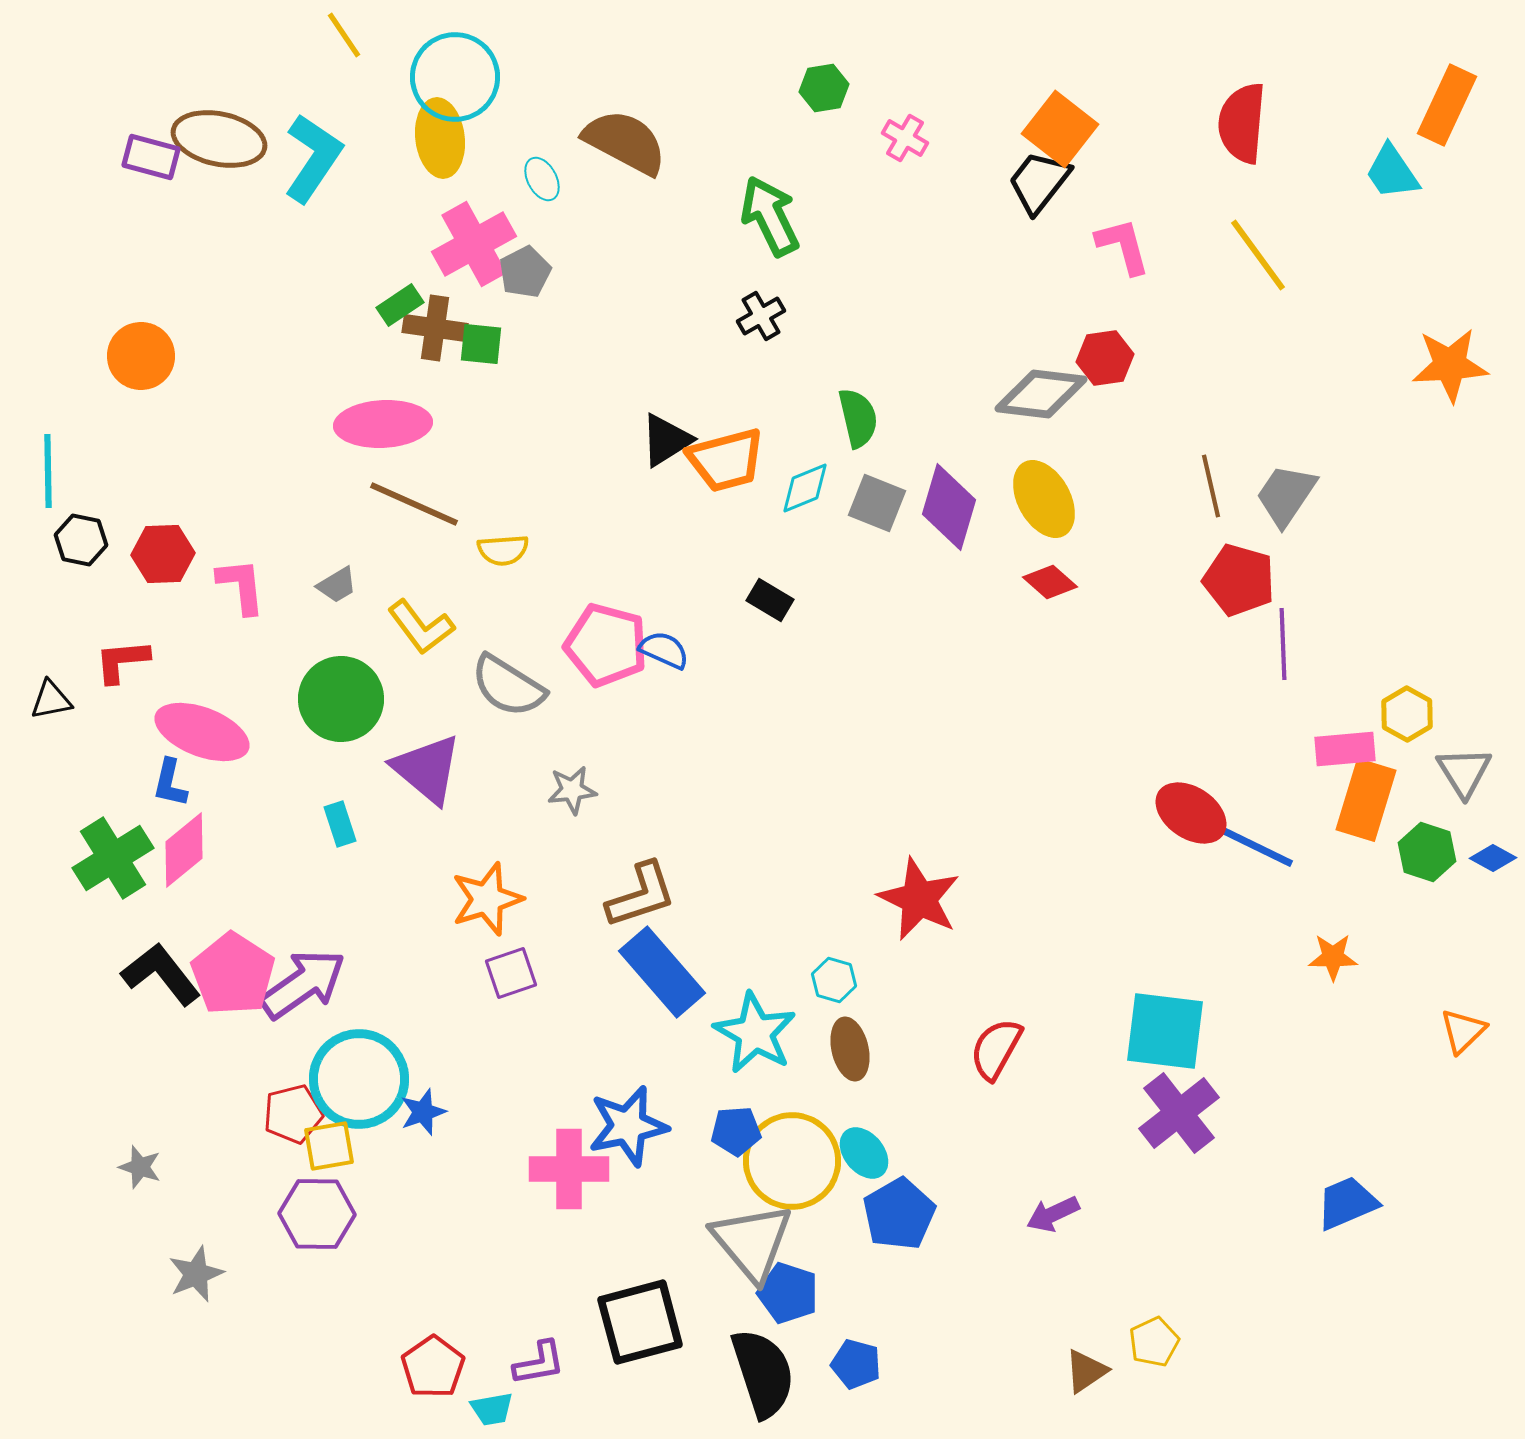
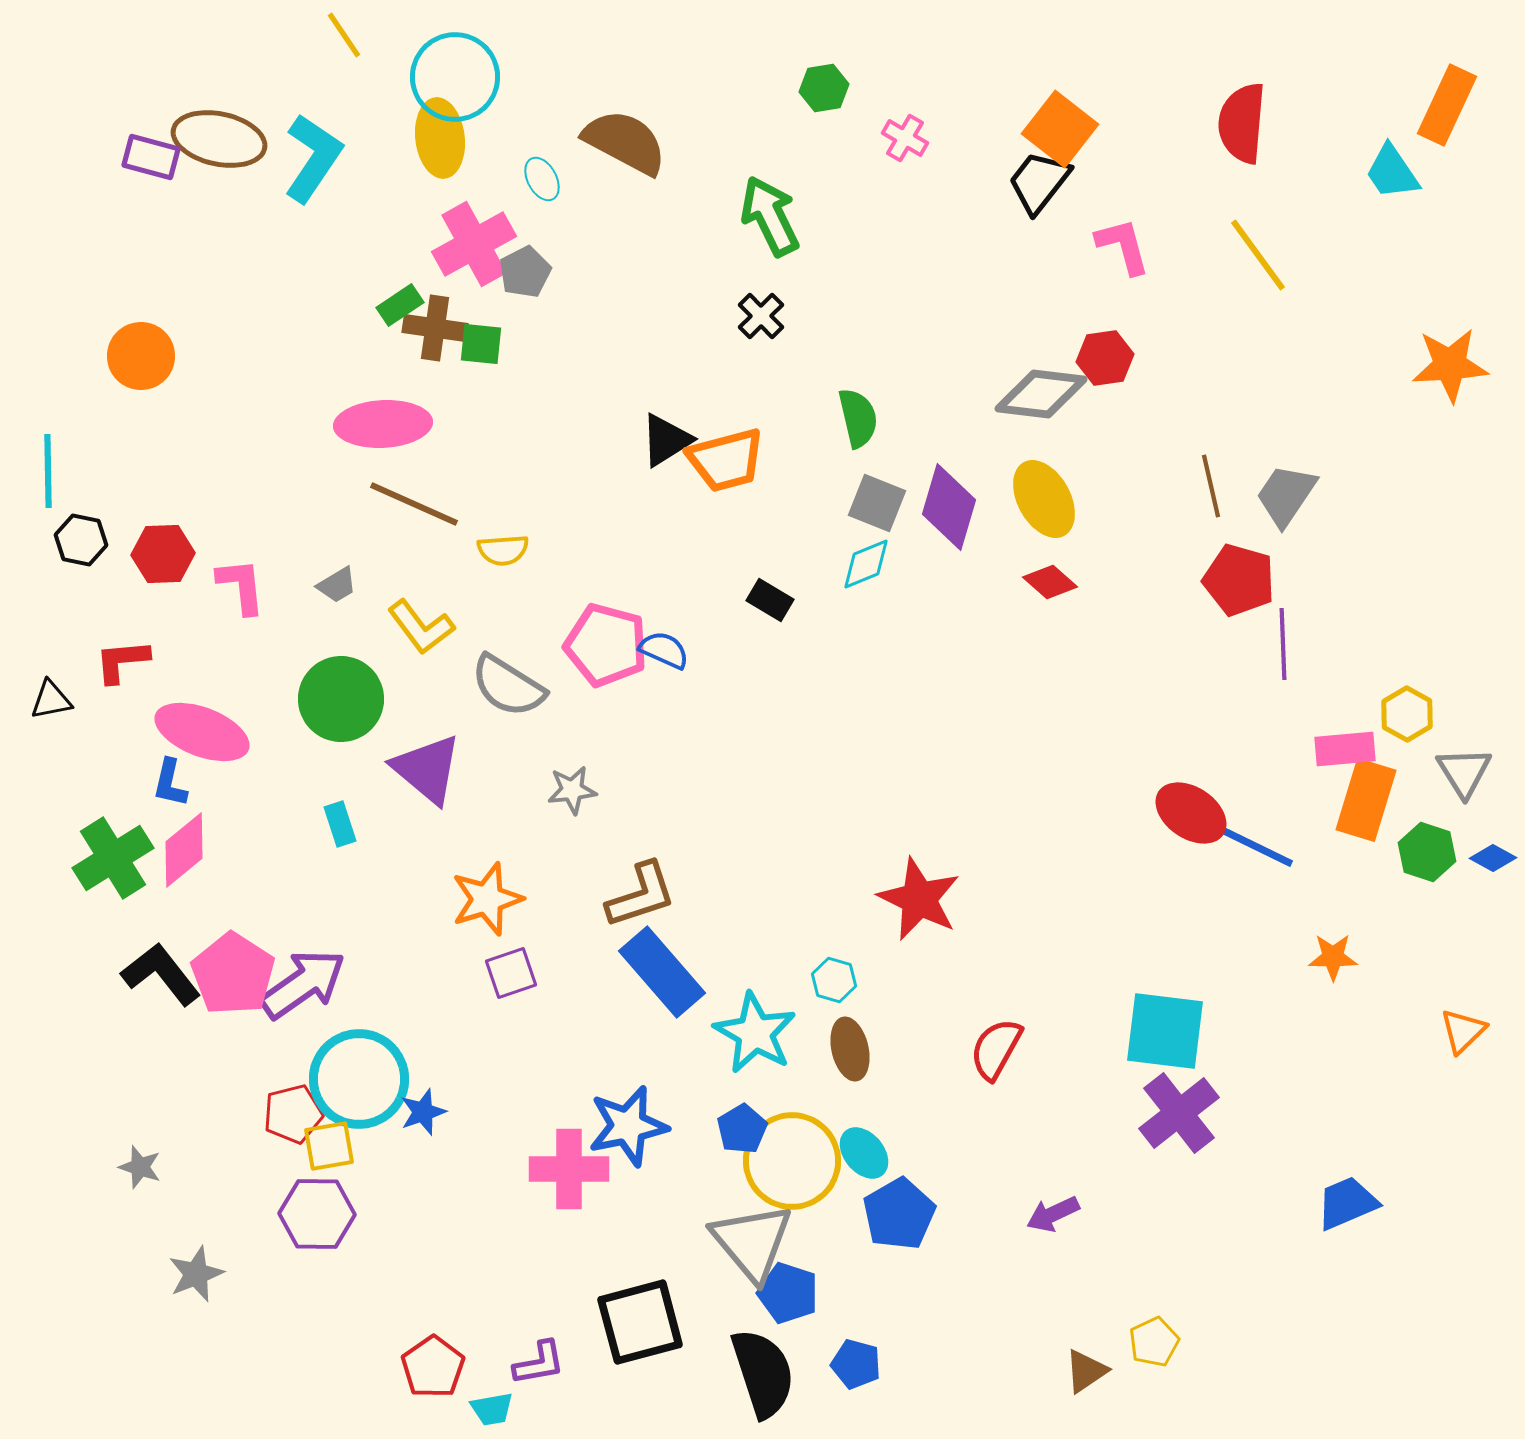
black cross at (761, 316): rotated 15 degrees counterclockwise
cyan diamond at (805, 488): moved 61 px right, 76 px down
blue pentagon at (736, 1131): moved 6 px right, 2 px up; rotated 27 degrees counterclockwise
